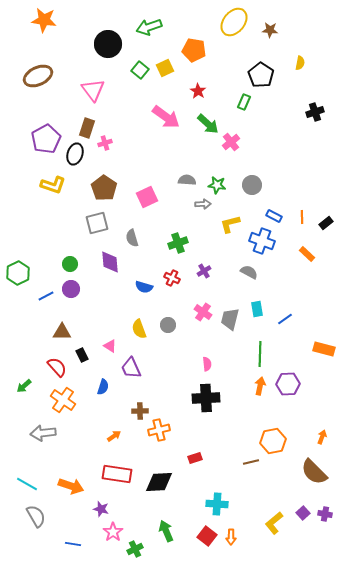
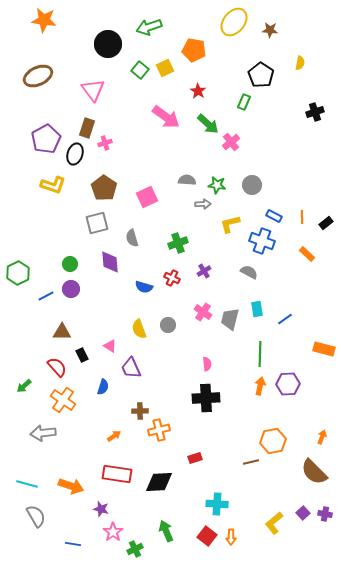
cyan line at (27, 484): rotated 15 degrees counterclockwise
